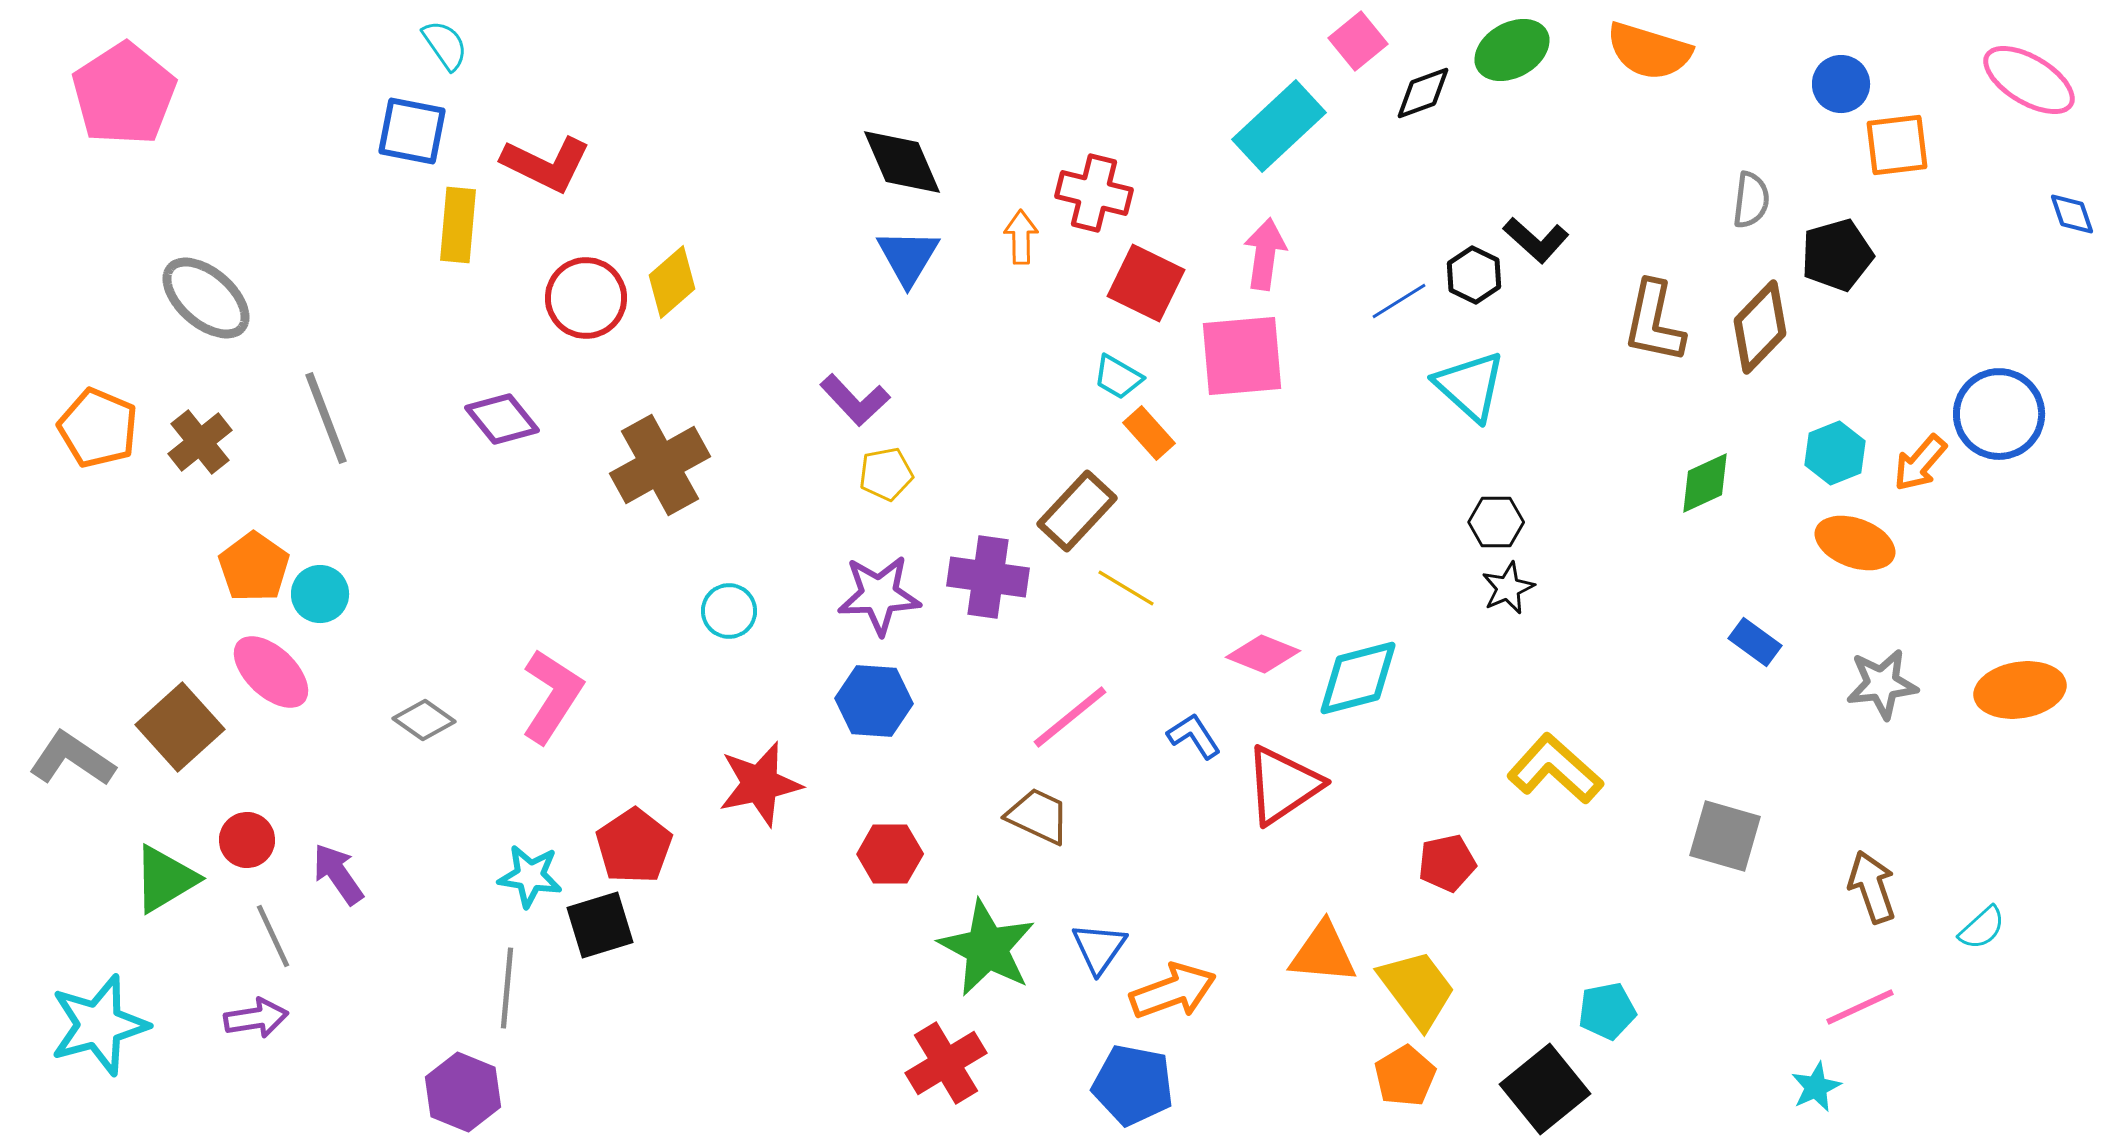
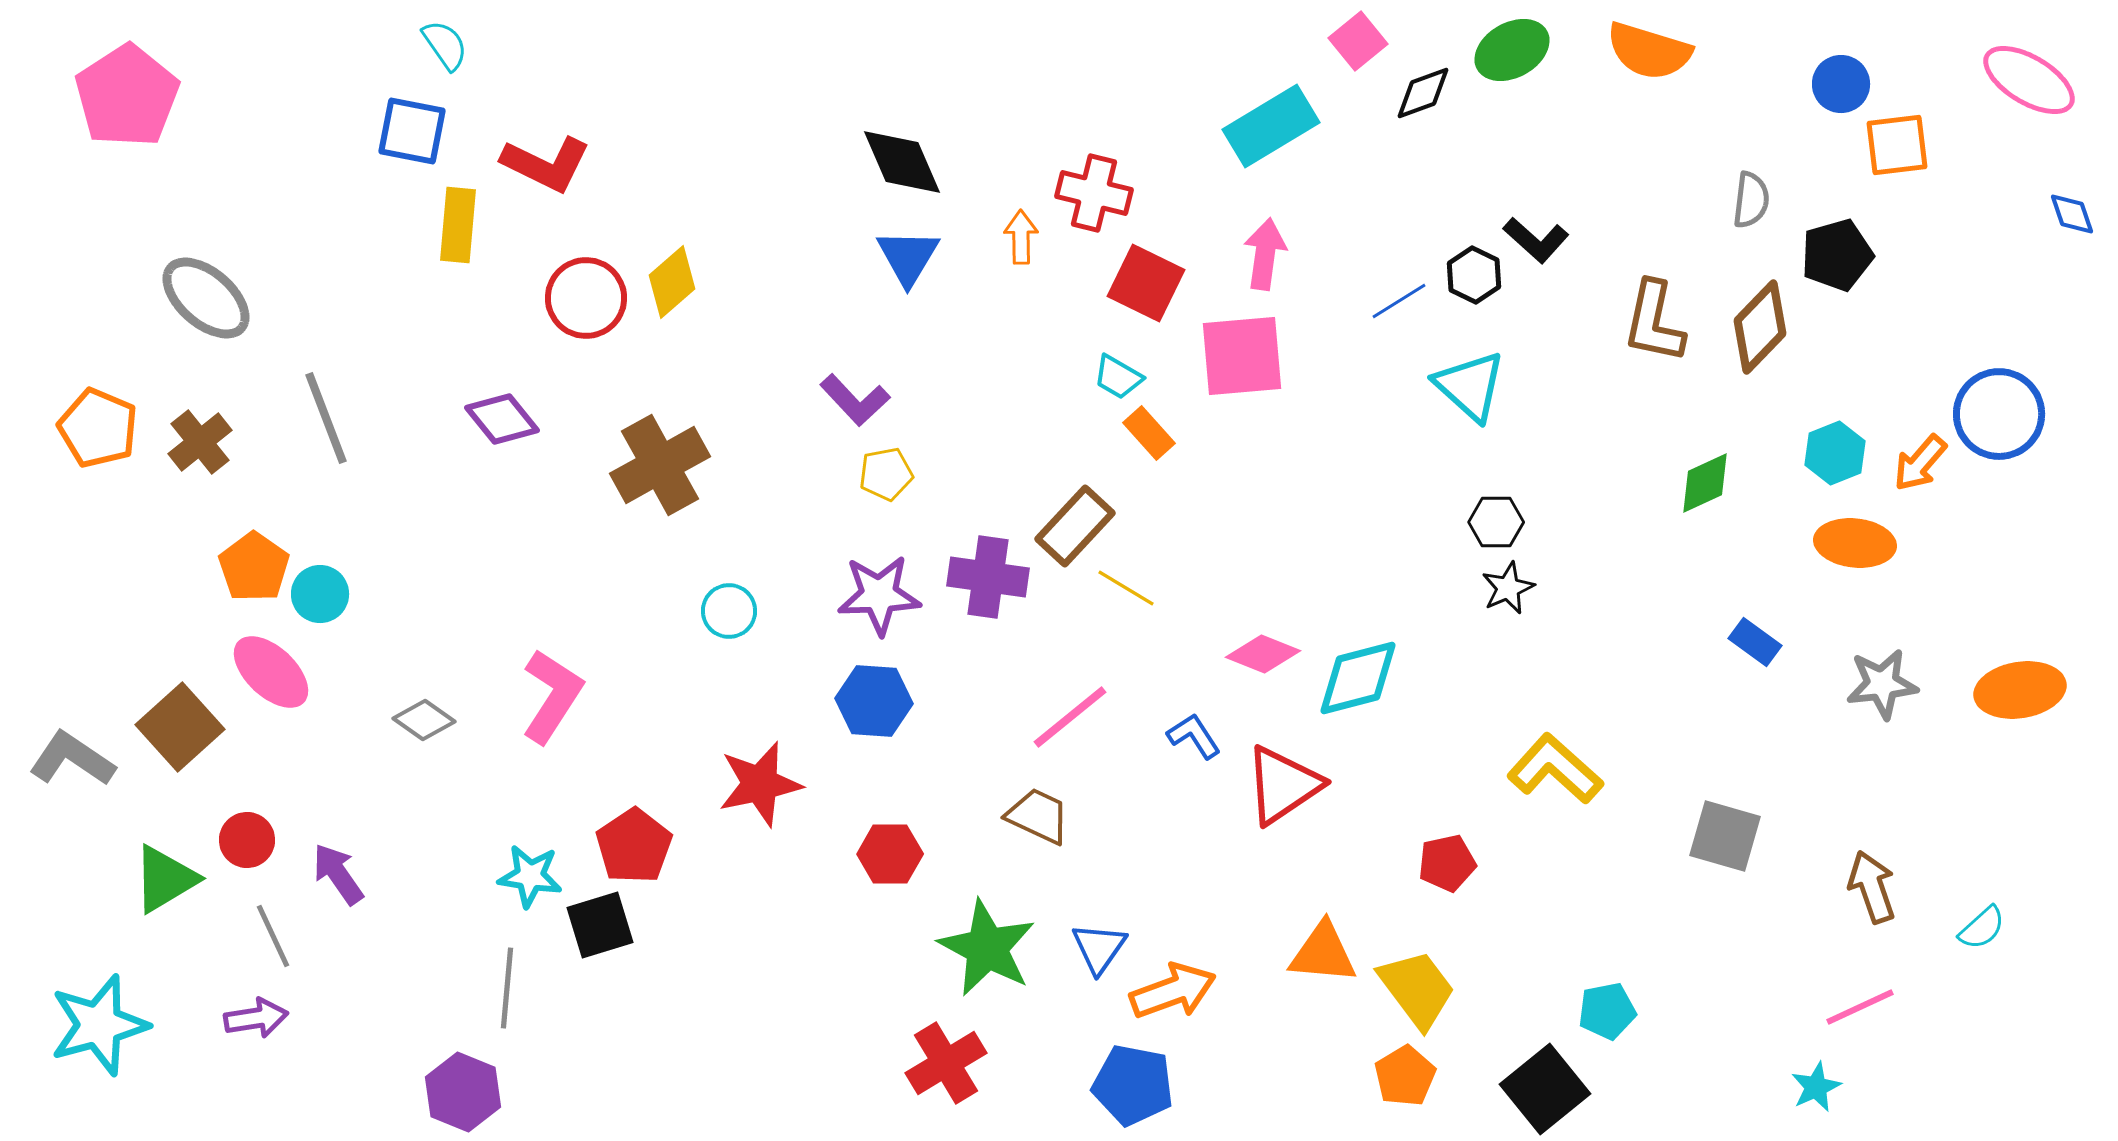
pink pentagon at (124, 94): moved 3 px right, 2 px down
cyan rectangle at (1279, 126): moved 8 px left; rotated 12 degrees clockwise
brown rectangle at (1077, 511): moved 2 px left, 15 px down
orange ellipse at (1855, 543): rotated 14 degrees counterclockwise
